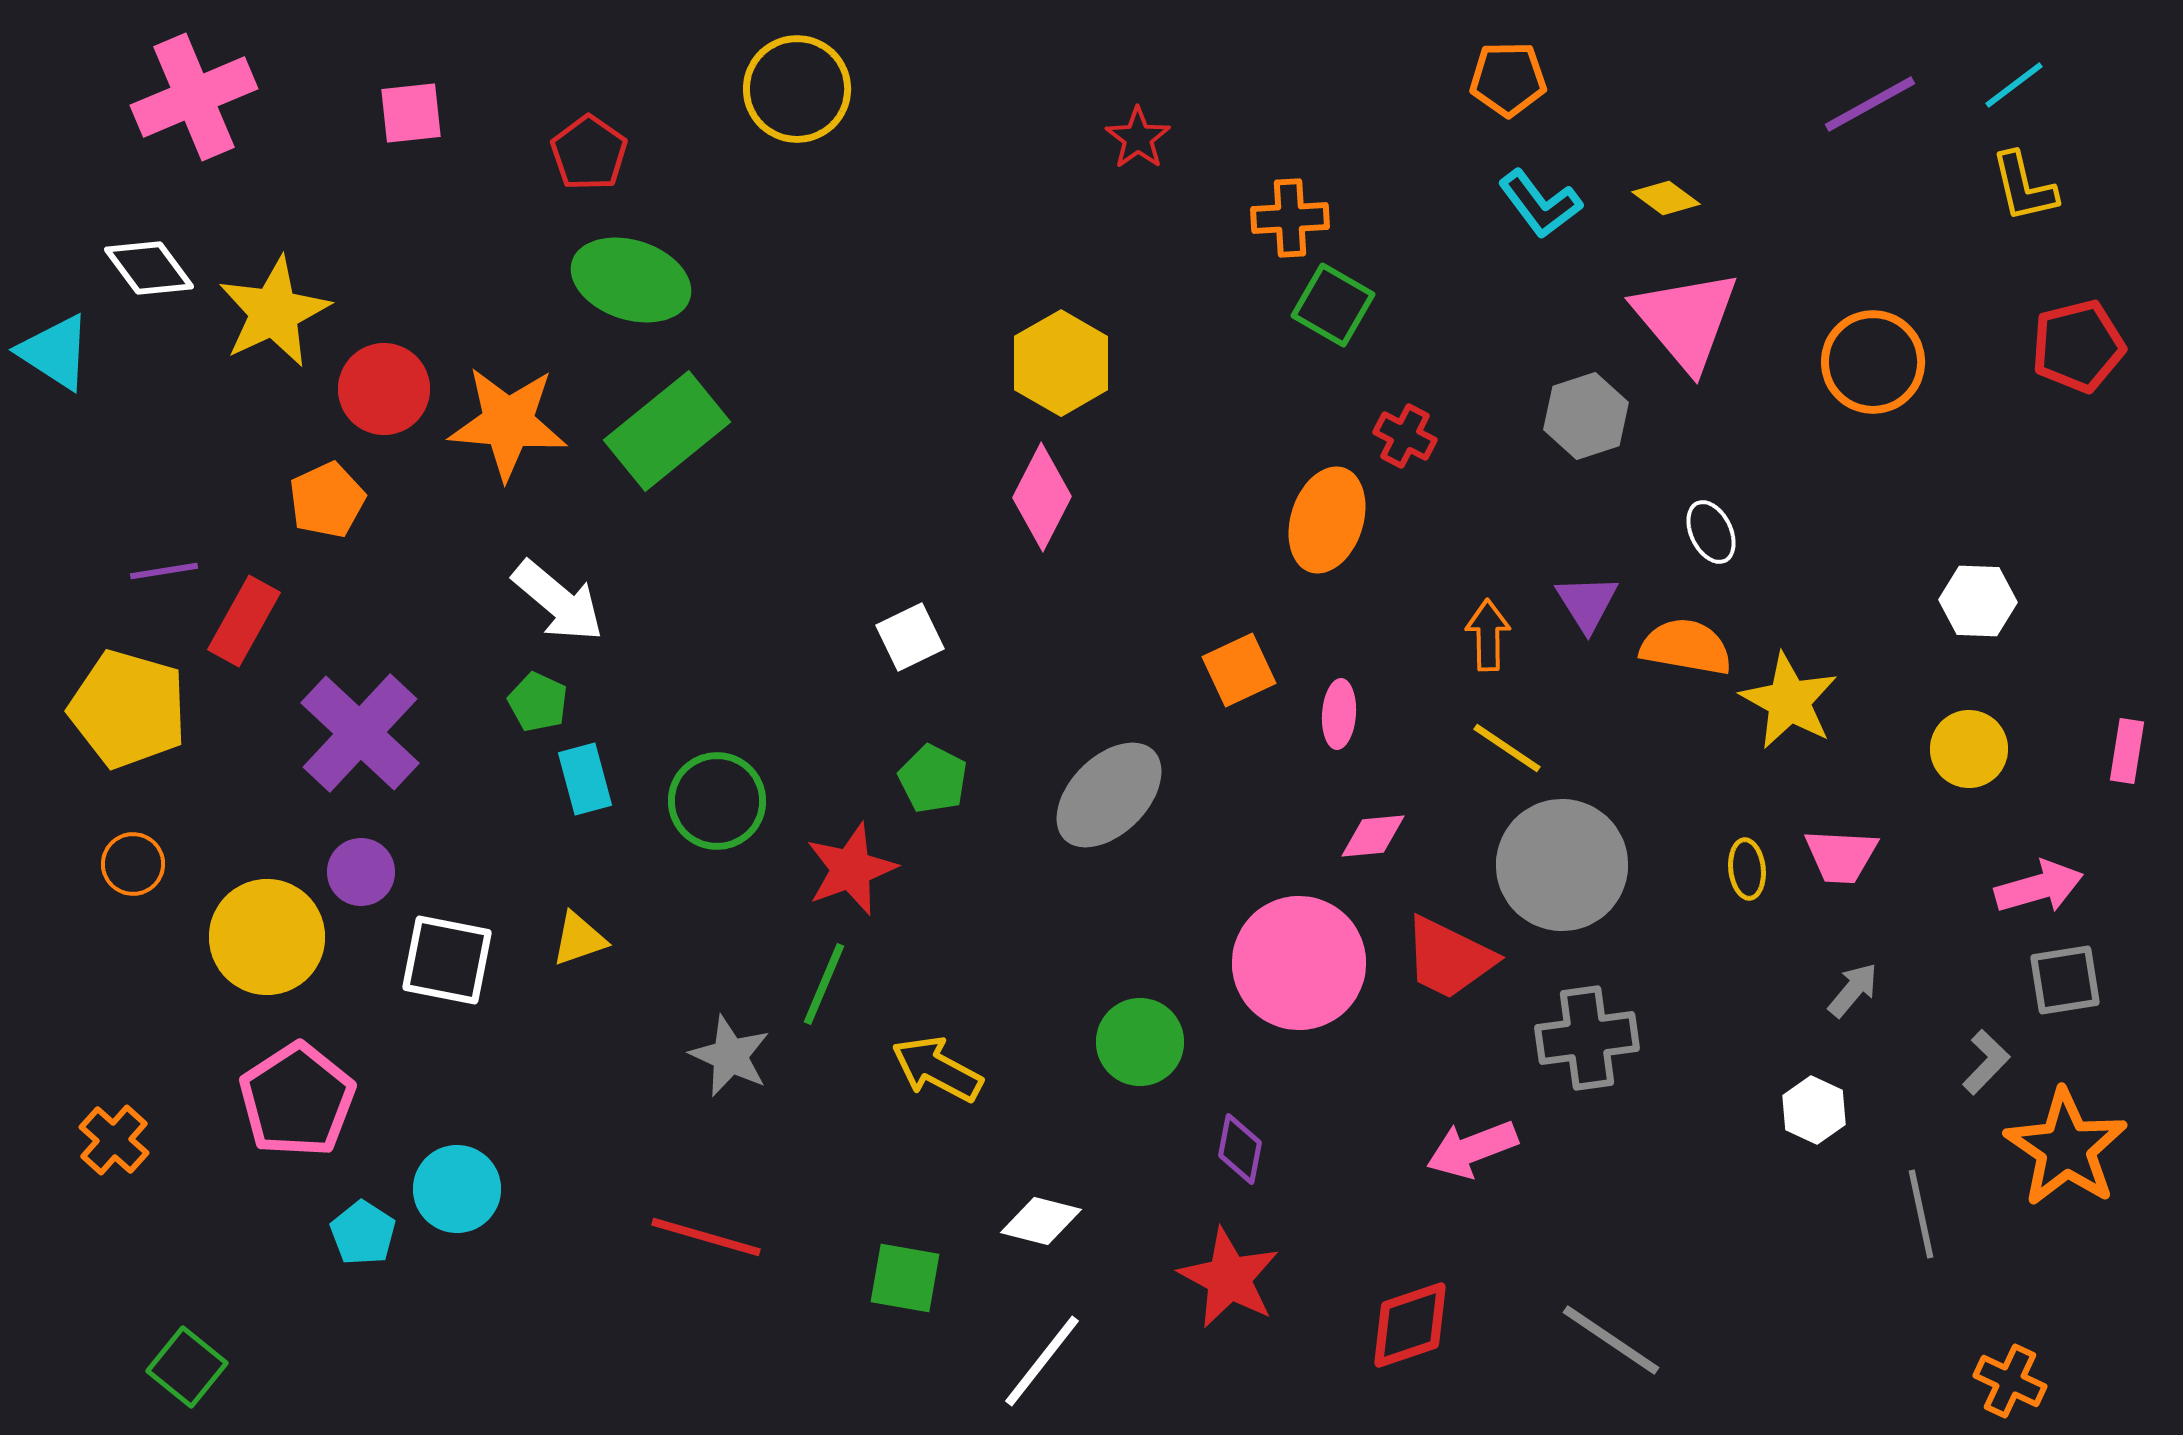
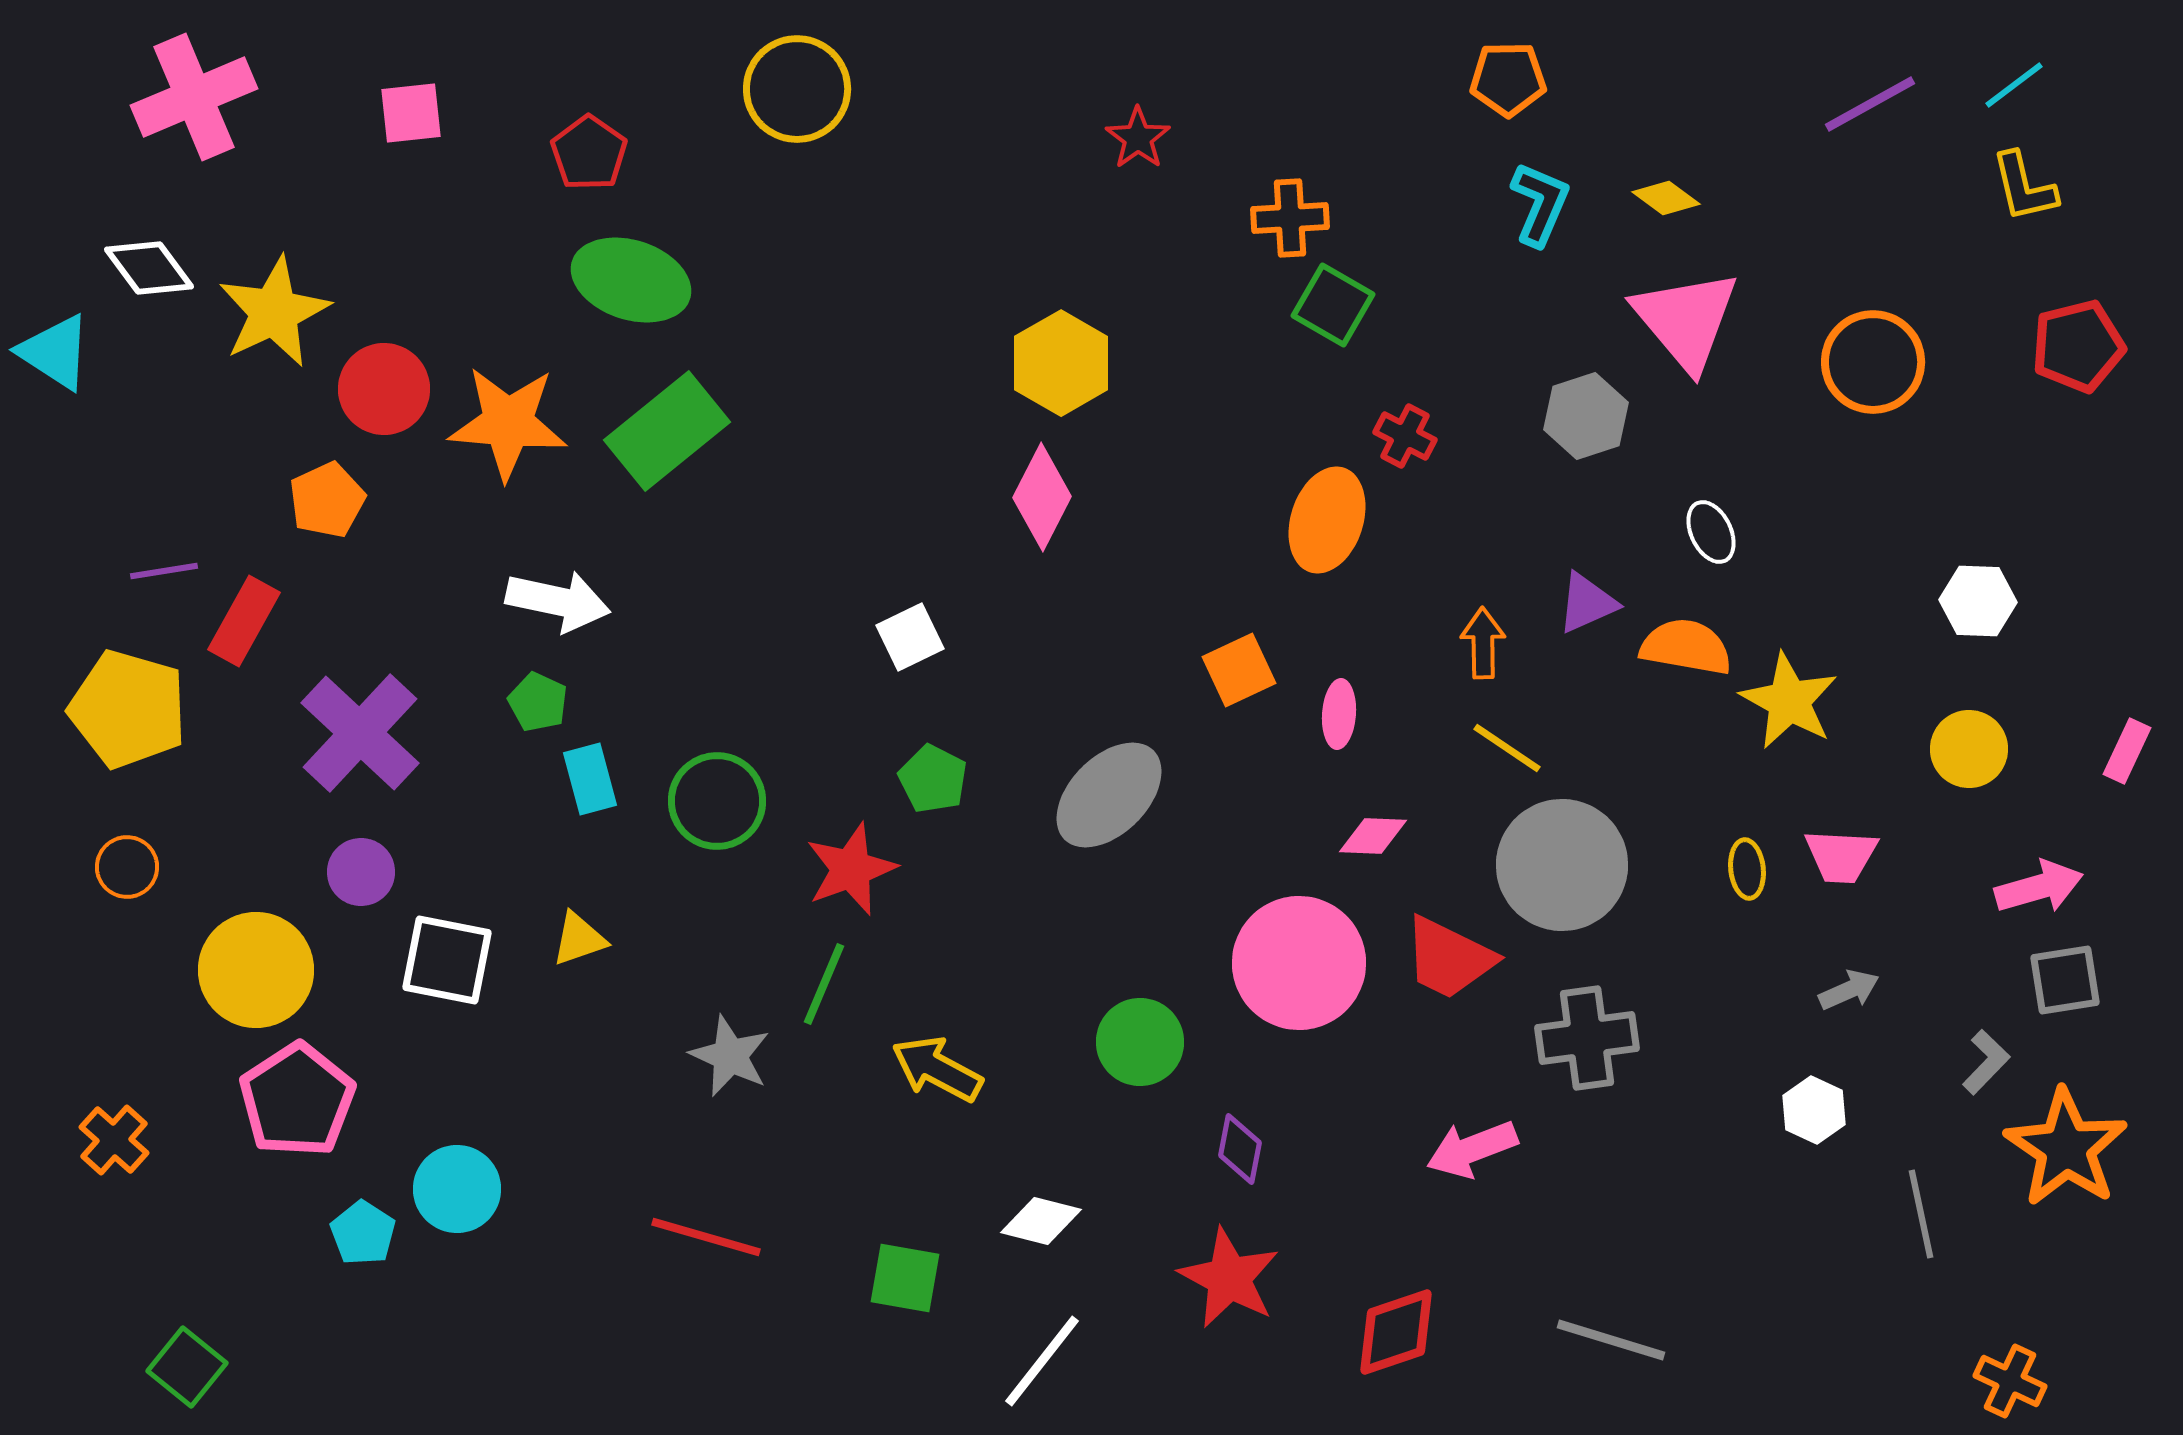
cyan L-shape at (1540, 204): rotated 120 degrees counterclockwise
white arrow at (558, 601): rotated 28 degrees counterclockwise
purple triangle at (1587, 603): rotated 38 degrees clockwise
orange arrow at (1488, 635): moved 5 px left, 8 px down
pink rectangle at (2127, 751): rotated 16 degrees clockwise
cyan rectangle at (585, 779): moved 5 px right
pink diamond at (1373, 836): rotated 8 degrees clockwise
orange circle at (133, 864): moved 6 px left, 3 px down
yellow circle at (267, 937): moved 11 px left, 33 px down
gray arrow at (1853, 990): moved 4 px left; rotated 26 degrees clockwise
red diamond at (1410, 1325): moved 14 px left, 7 px down
gray line at (1611, 1340): rotated 17 degrees counterclockwise
